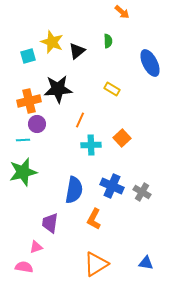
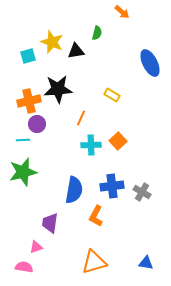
green semicircle: moved 11 px left, 8 px up; rotated 16 degrees clockwise
black triangle: moved 1 px left; rotated 30 degrees clockwise
yellow rectangle: moved 6 px down
orange line: moved 1 px right, 2 px up
orange square: moved 4 px left, 3 px down
blue cross: rotated 30 degrees counterclockwise
orange L-shape: moved 2 px right, 3 px up
orange triangle: moved 2 px left, 2 px up; rotated 16 degrees clockwise
